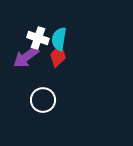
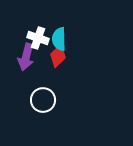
cyan semicircle: rotated 10 degrees counterclockwise
purple arrow: rotated 40 degrees counterclockwise
